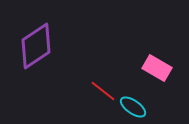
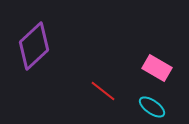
purple diamond: moved 2 px left; rotated 9 degrees counterclockwise
cyan ellipse: moved 19 px right
